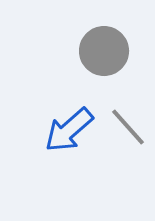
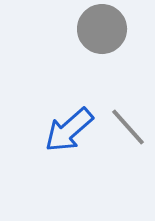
gray circle: moved 2 px left, 22 px up
